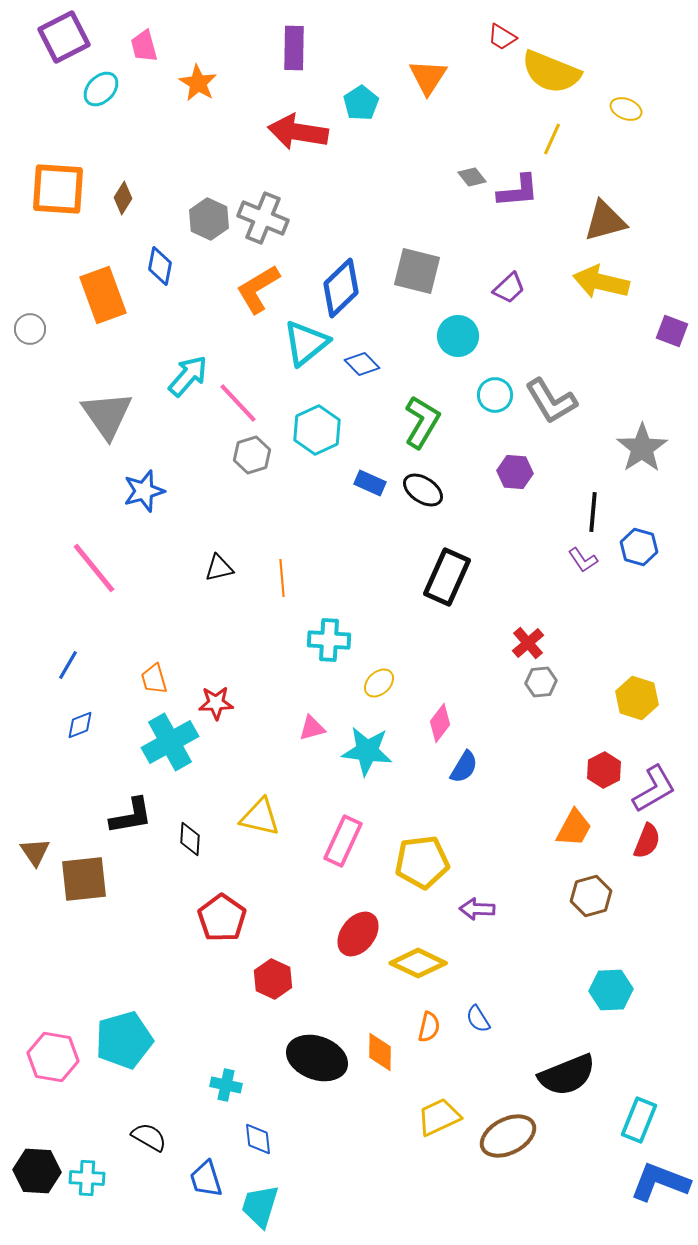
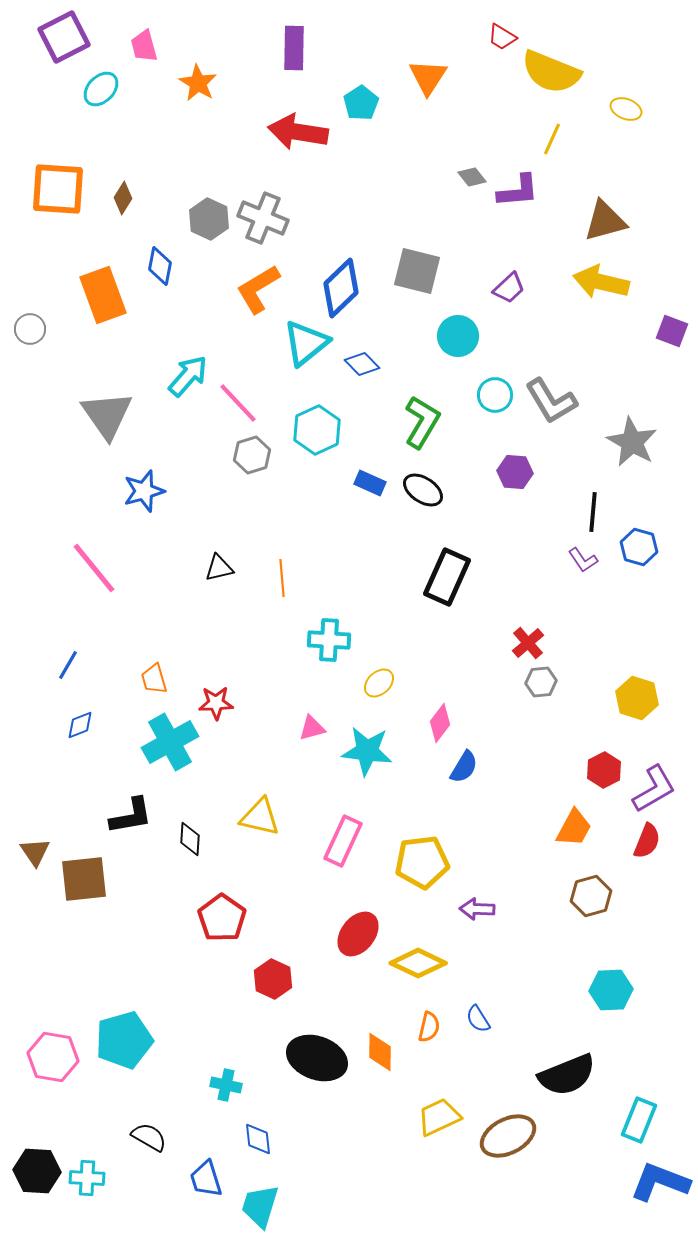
gray star at (642, 448): moved 10 px left, 6 px up; rotated 9 degrees counterclockwise
